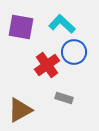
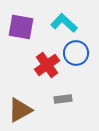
cyan L-shape: moved 2 px right, 1 px up
blue circle: moved 2 px right, 1 px down
gray rectangle: moved 1 px left, 1 px down; rotated 24 degrees counterclockwise
